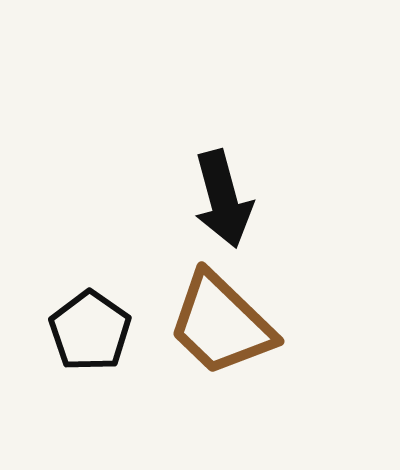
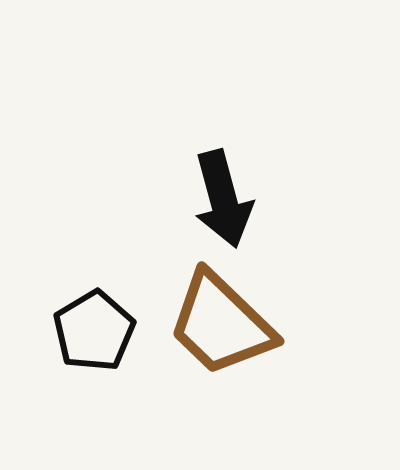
black pentagon: moved 4 px right; rotated 6 degrees clockwise
